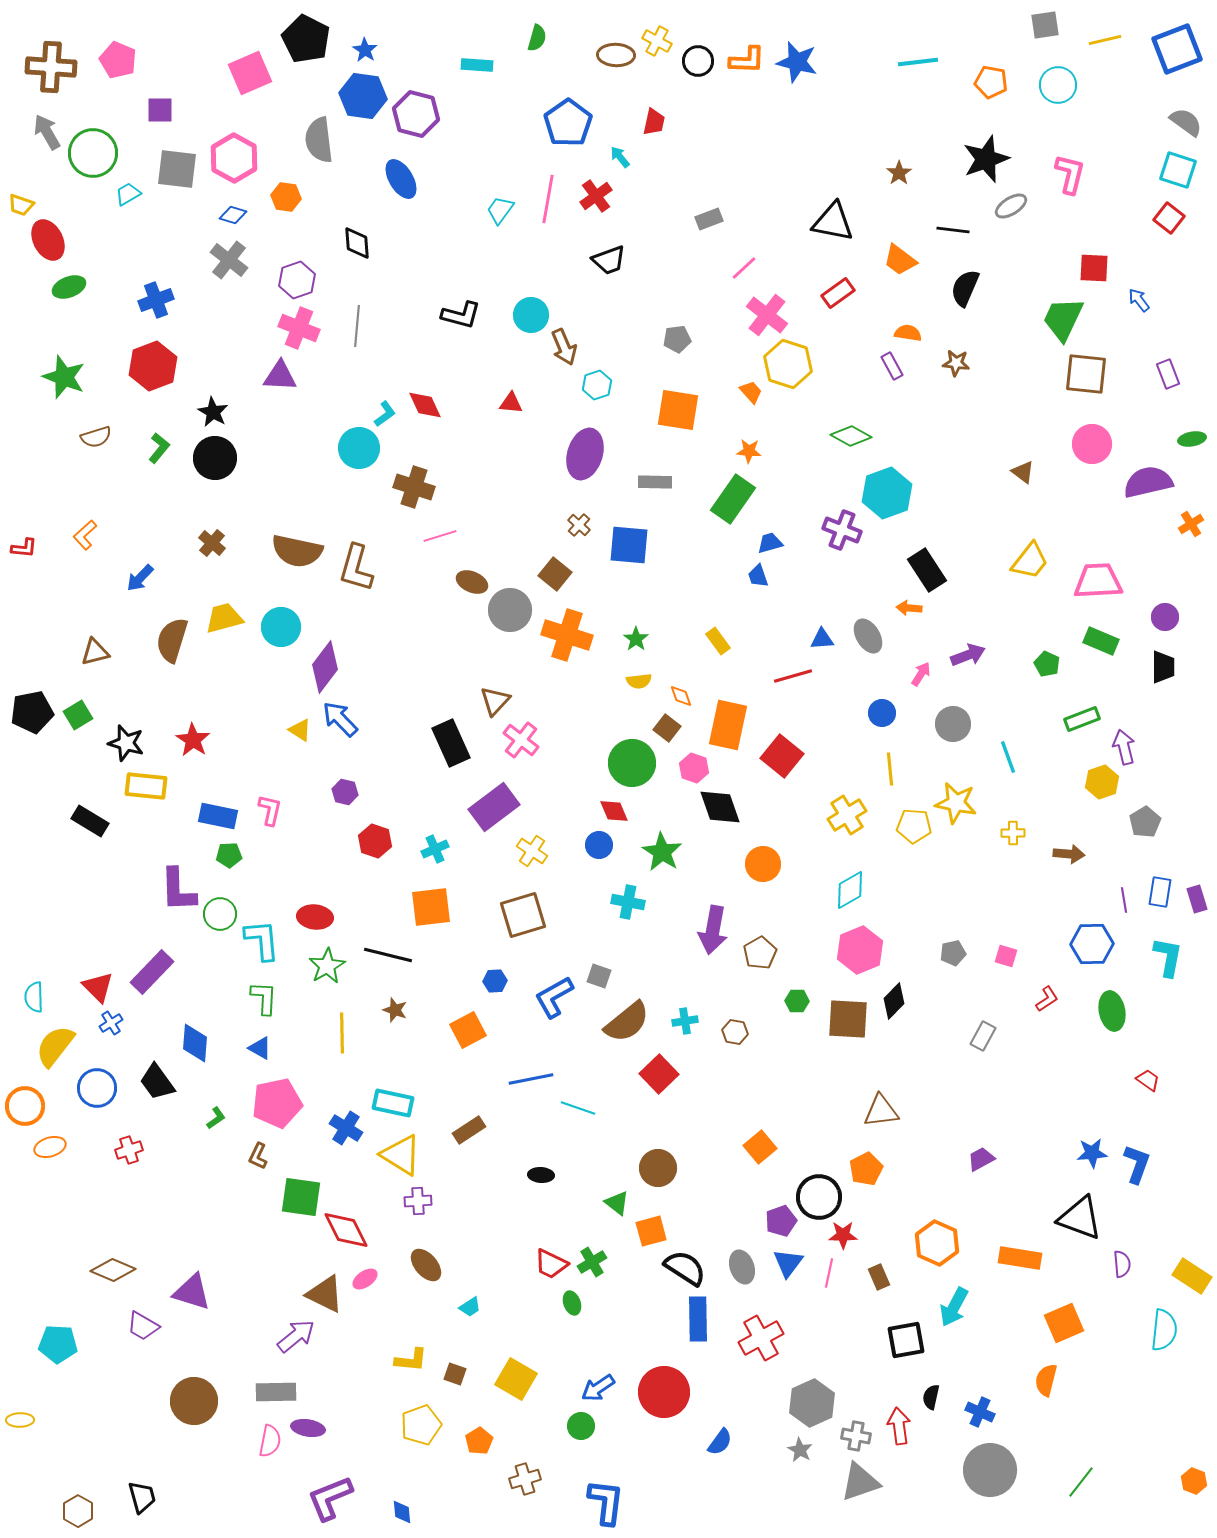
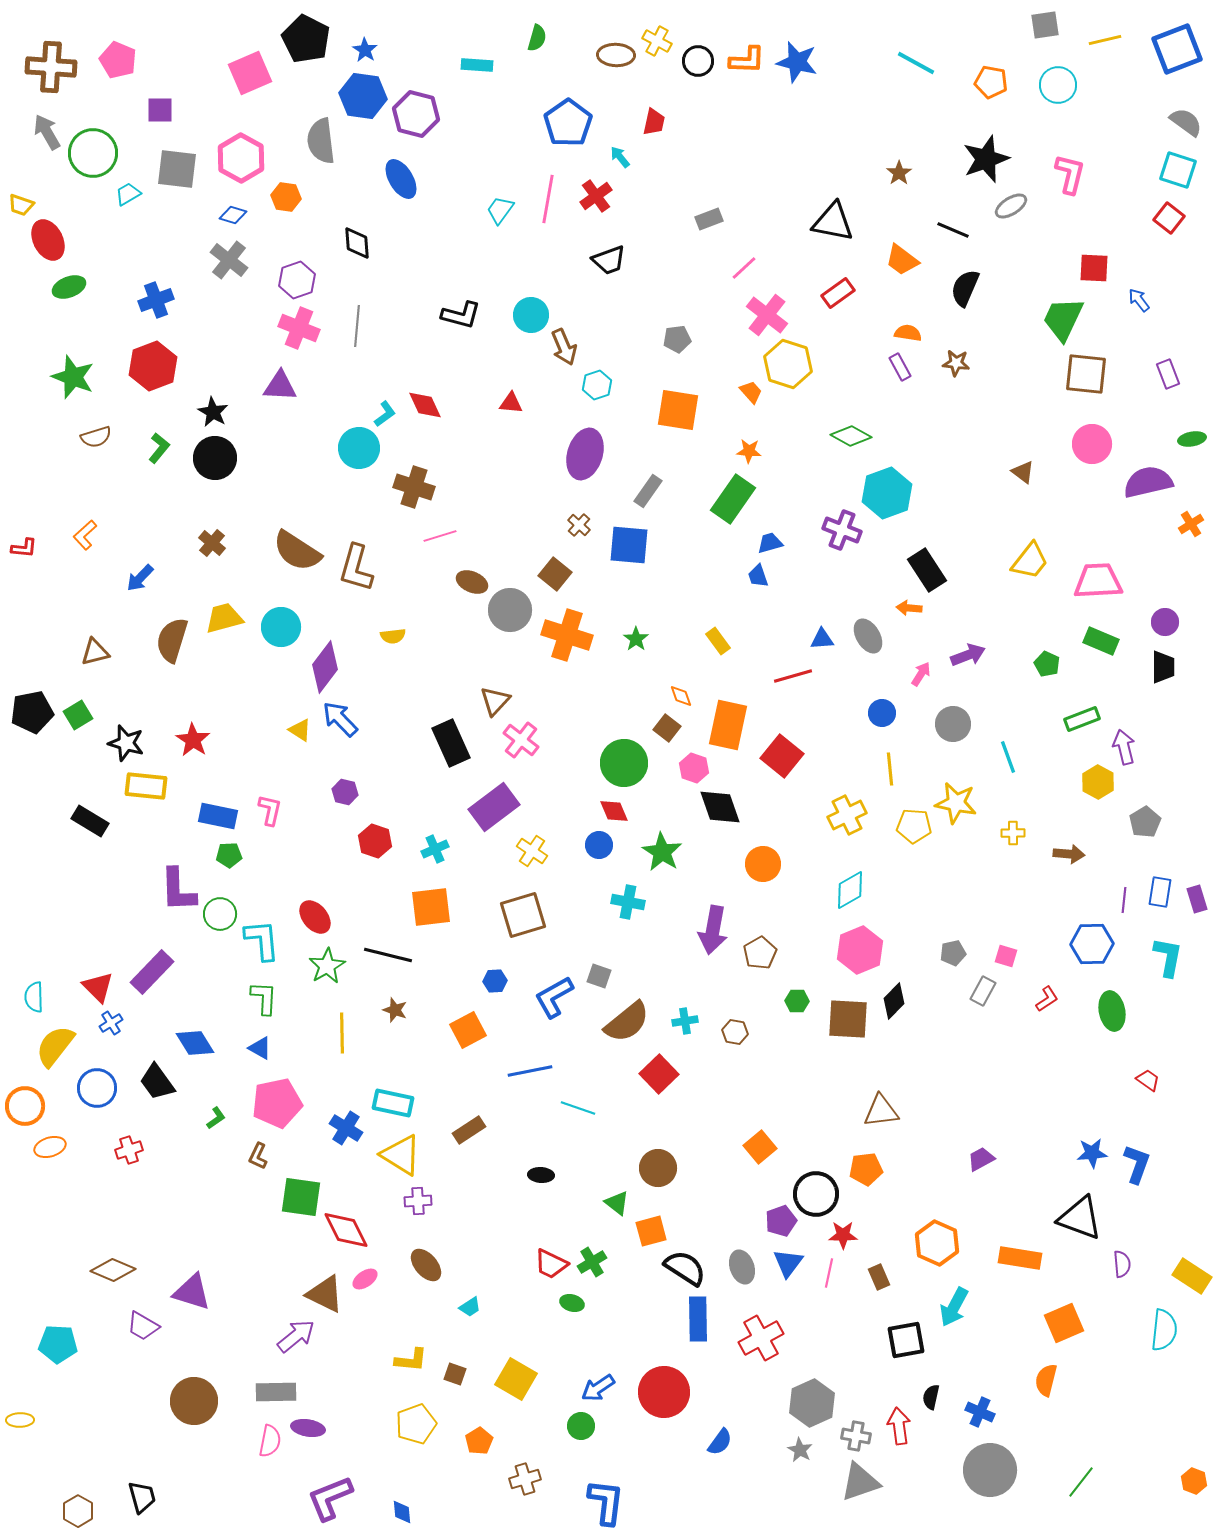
cyan line at (918, 62): moved 2 px left, 1 px down; rotated 36 degrees clockwise
gray semicircle at (319, 140): moved 2 px right, 1 px down
pink hexagon at (234, 158): moved 7 px right
black line at (953, 230): rotated 16 degrees clockwise
orange trapezoid at (900, 260): moved 2 px right
purple rectangle at (892, 366): moved 8 px right, 1 px down
purple triangle at (280, 376): moved 10 px down
green star at (64, 377): moved 9 px right
gray rectangle at (655, 482): moved 7 px left, 9 px down; rotated 56 degrees counterclockwise
brown semicircle at (297, 551): rotated 21 degrees clockwise
purple circle at (1165, 617): moved 5 px down
yellow semicircle at (639, 681): moved 246 px left, 45 px up
green circle at (632, 763): moved 8 px left
yellow hexagon at (1102, 782): moved 4 px left; rotated 12 degrees counterclockwise
yellow cross at (847, 815): rotated 6 degrees clockwise
purple line at (1124, 900): rotated 15 degrees clockwise
red ellipse at (315, 917): rotated 44 degrees clockwise
gray rectangle at (983, 1036): moved 45 px up
blue diamond at (195, 1043): rotated 36 degrees counterclockwise
blue line at (531, 1079): moved 1 px left, 8 px up
orange pentagon at (866, 1169): rotated 20 degrees clockwise
black circle at (819, 1197): moved 3 px left, 3 px up
green ellipse at (572, 1303): rotated 55 degrees counterclockwise
yellow pentagon at (421, 1425): moved 5 px left, 1 px up
